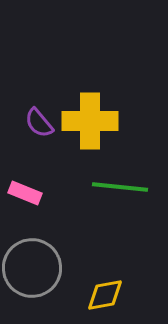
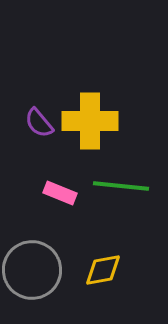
green line: moved 1 px right, 1 px up
pink rectangle: moved 35 px right
gray circle: moved 2 px down
yellow diamond: moved 2 px left, 25 px up
